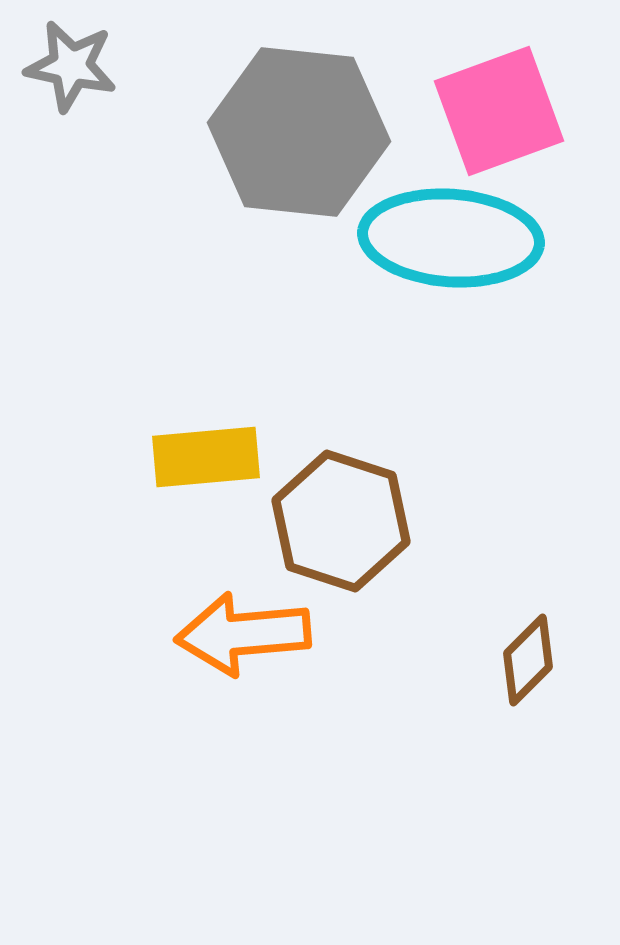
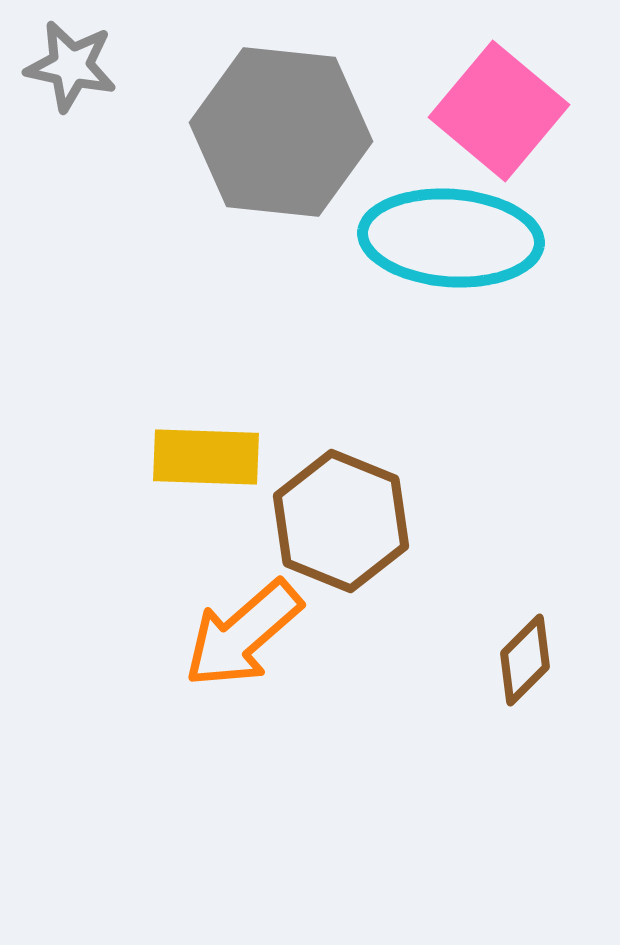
pink square: rotated 30 degrees counterclockwise
gray hexagon: moved 18 px left
yellow rectangle: rotated 7 degrees clockwise
brown hexagon: rotated 4 degrees clockwise
orange arrow: rotated 36 degrees counterclockwise
brown diamond: moved 3 px left
